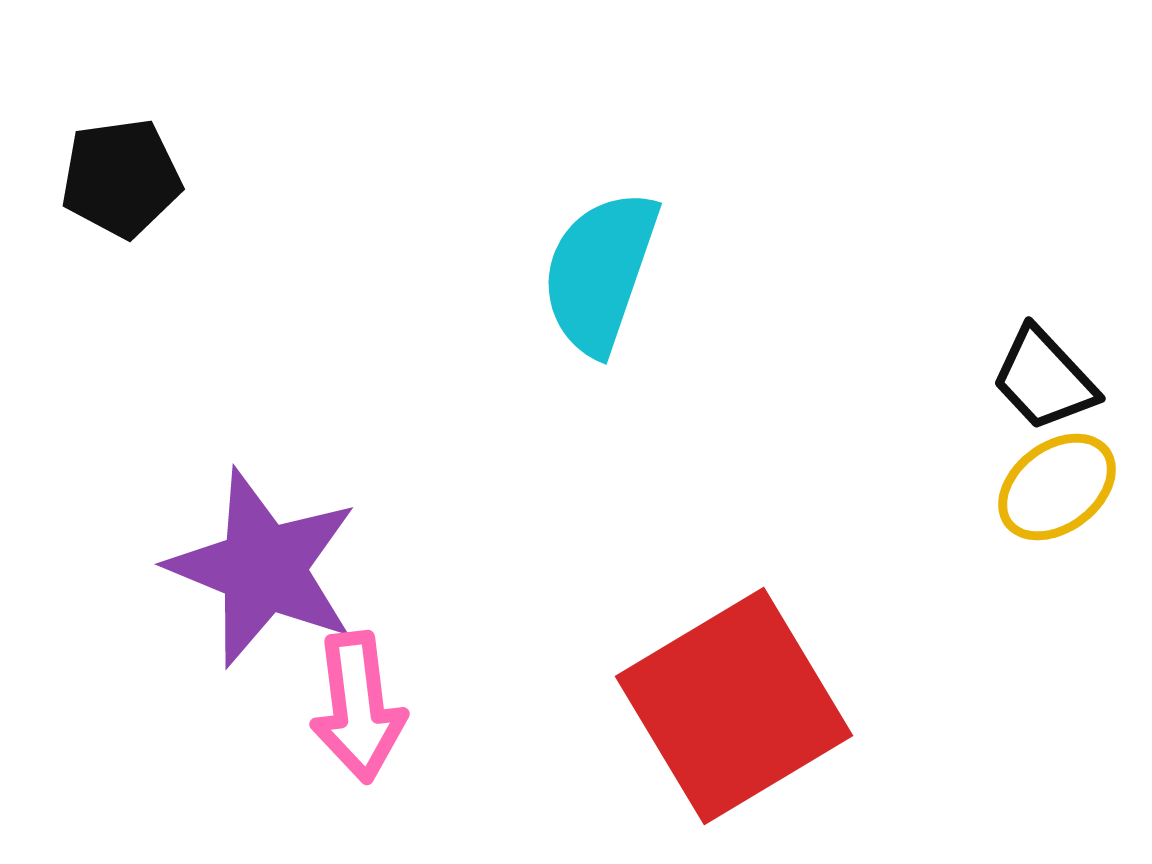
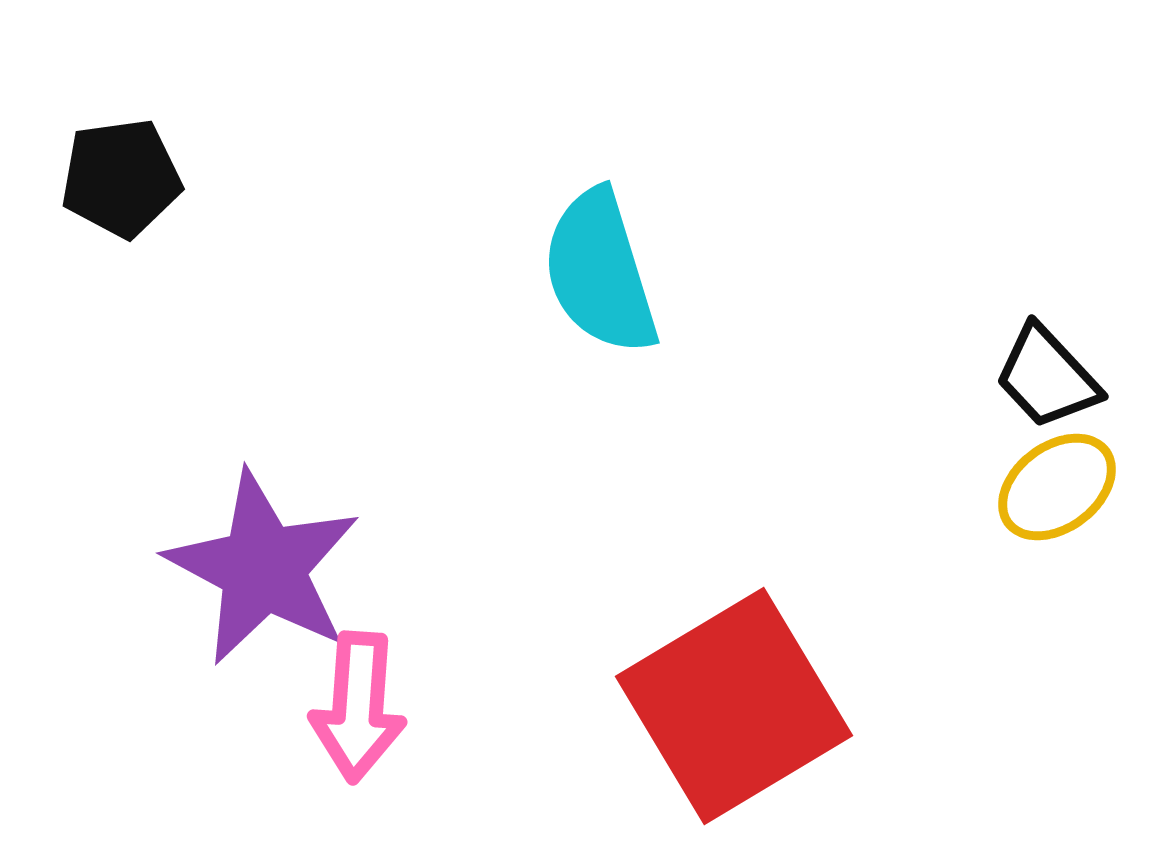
cyan semicircle: rotated 36 degrees counterclockwise
black trapezoid: moved 3 px right, 2 px up
purple star: rotated 6 degrees clockwise
pink arrow: rotated 11 degrees clockwise
